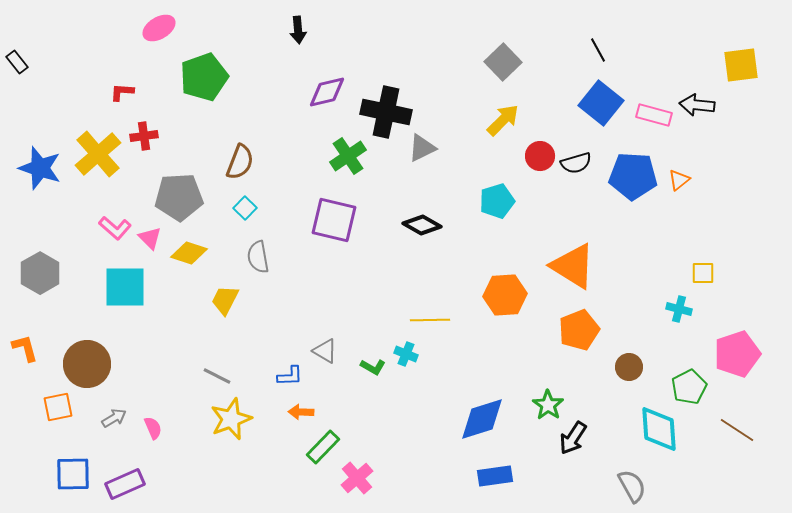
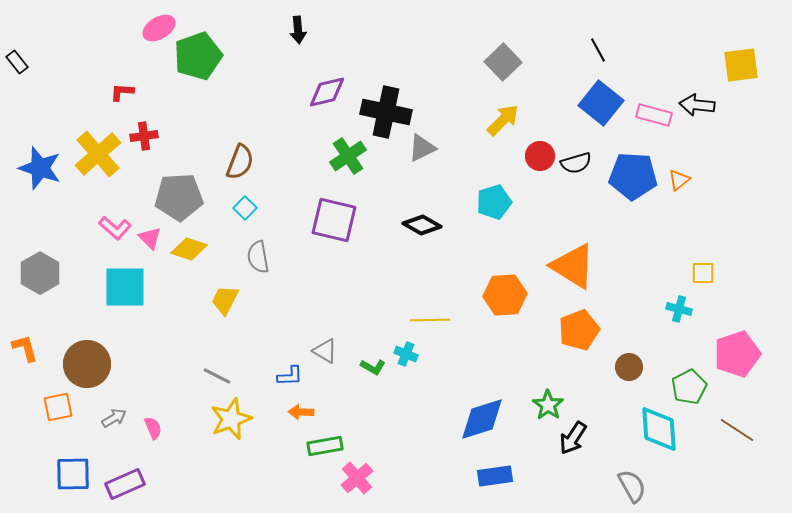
green pentagon at (204, 77): moved 6 px left, 21 px up
cyan pentagon at (497, 201): moved 3 px left, 1 px down
yellow diamond at (189, 253): moved 4 px up
green rectangle at (323, 447): moved 2 px right, 1 px up; rotated 36 degrees clockwise
